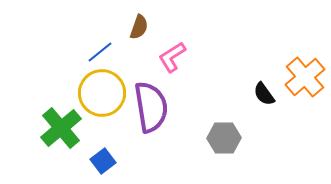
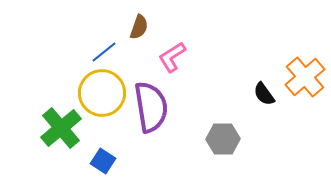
blue line: moved 4 px right
gray hexagon: moved 1 px left, 1 px down
blue square: rotated 20 degrees counterclockwise
